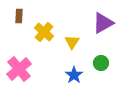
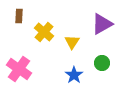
purple triangle: moved 1 px left, 1 px down
green circle: moved 1 px right
pink cross: rotated 15 degrees counterclockwise
